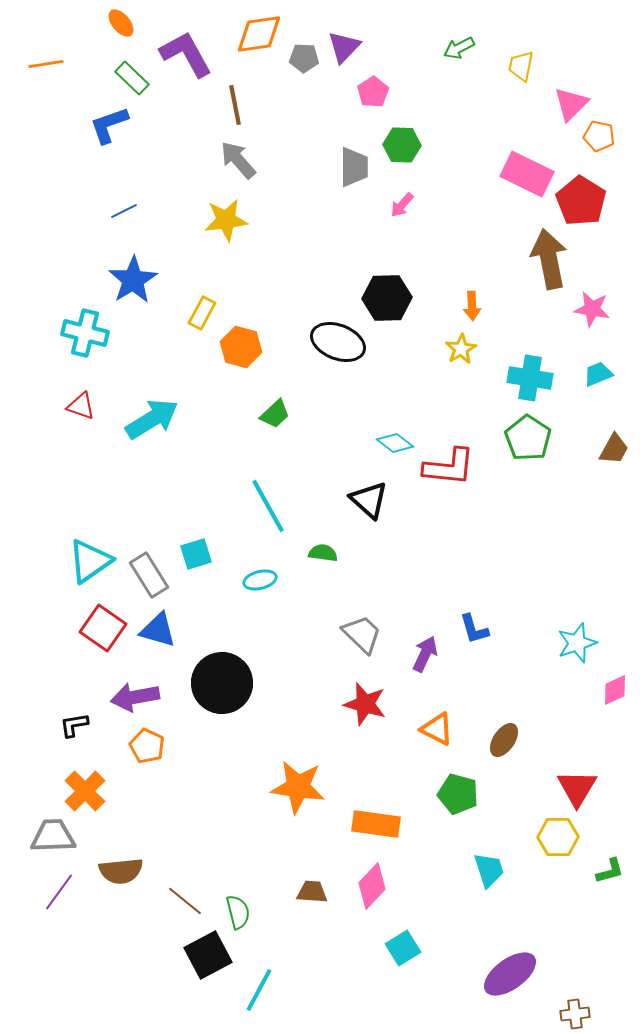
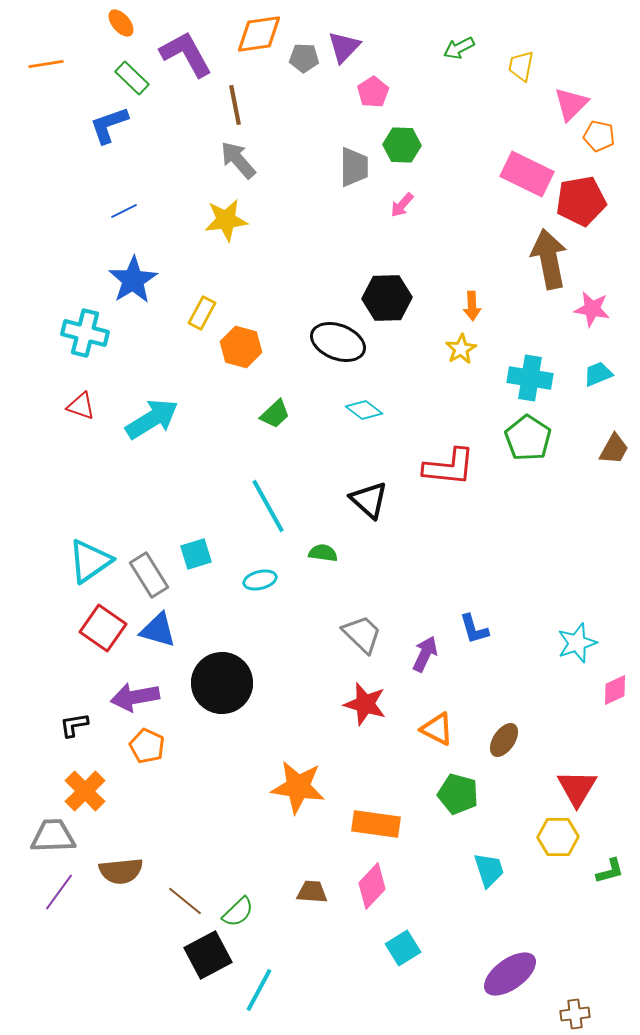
red pentagon at (581, 201): rotated 30 degrees clockwise
cyan diamond at (395, 443): moved 31 px left, 33 px up
green semicircle at (238, 912): rotated 60 degrees clockwise
